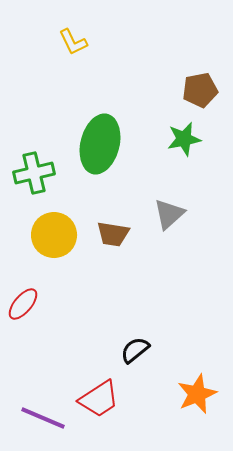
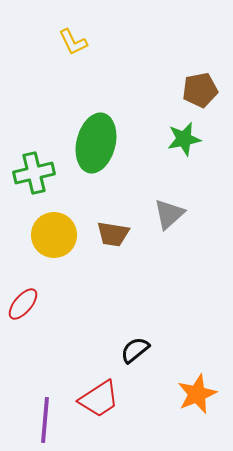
green ellipse: moved 4 px left, 1 px up
purple line: moved 2 px right, 2 px down; rotated 72 degrees clockwise
